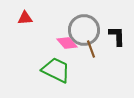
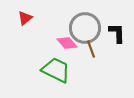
red triangle: rotated 35 degrees counterclockwise
gray circle: moved 1 px right, 2 px up
black L-shape: moved 3 px up
